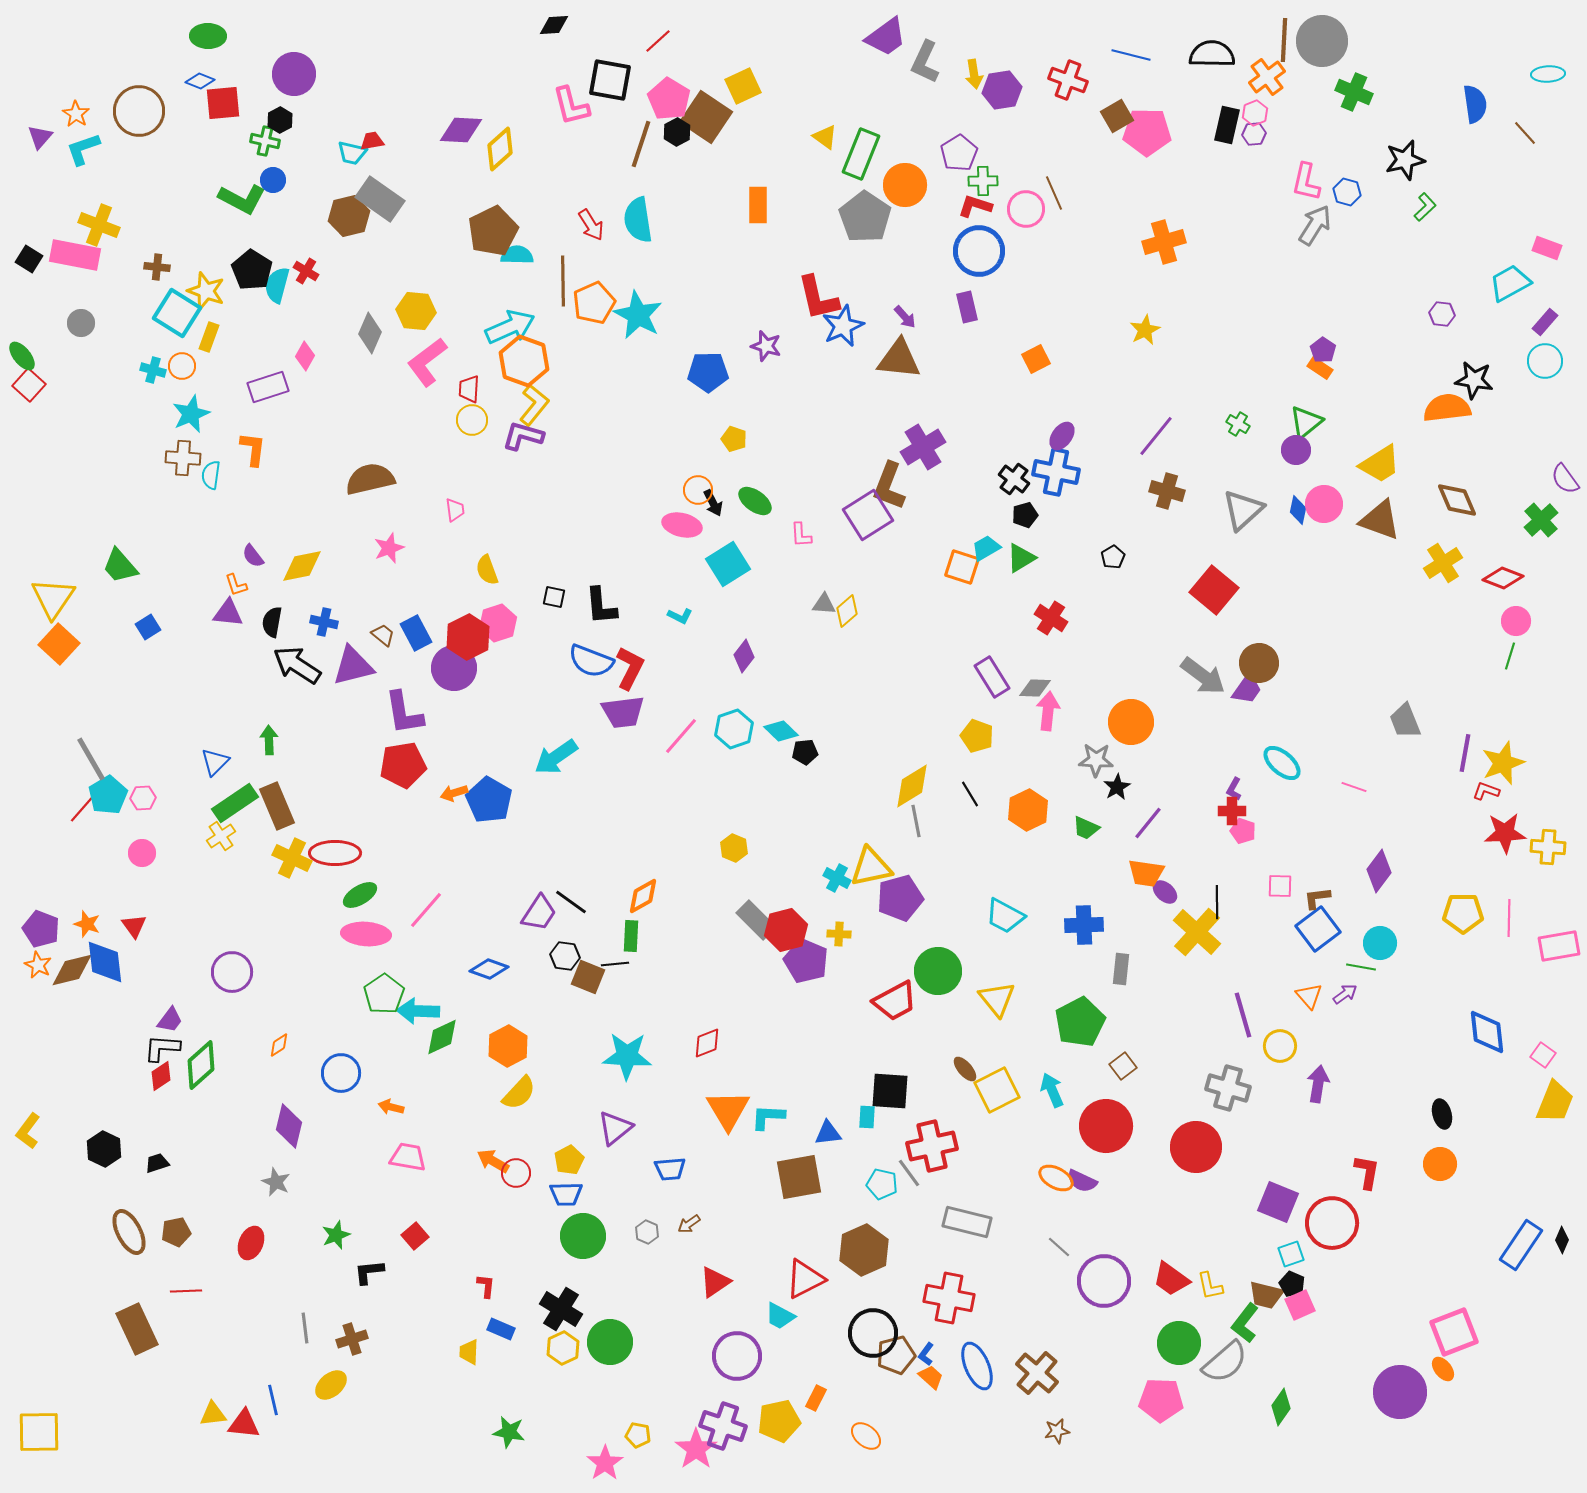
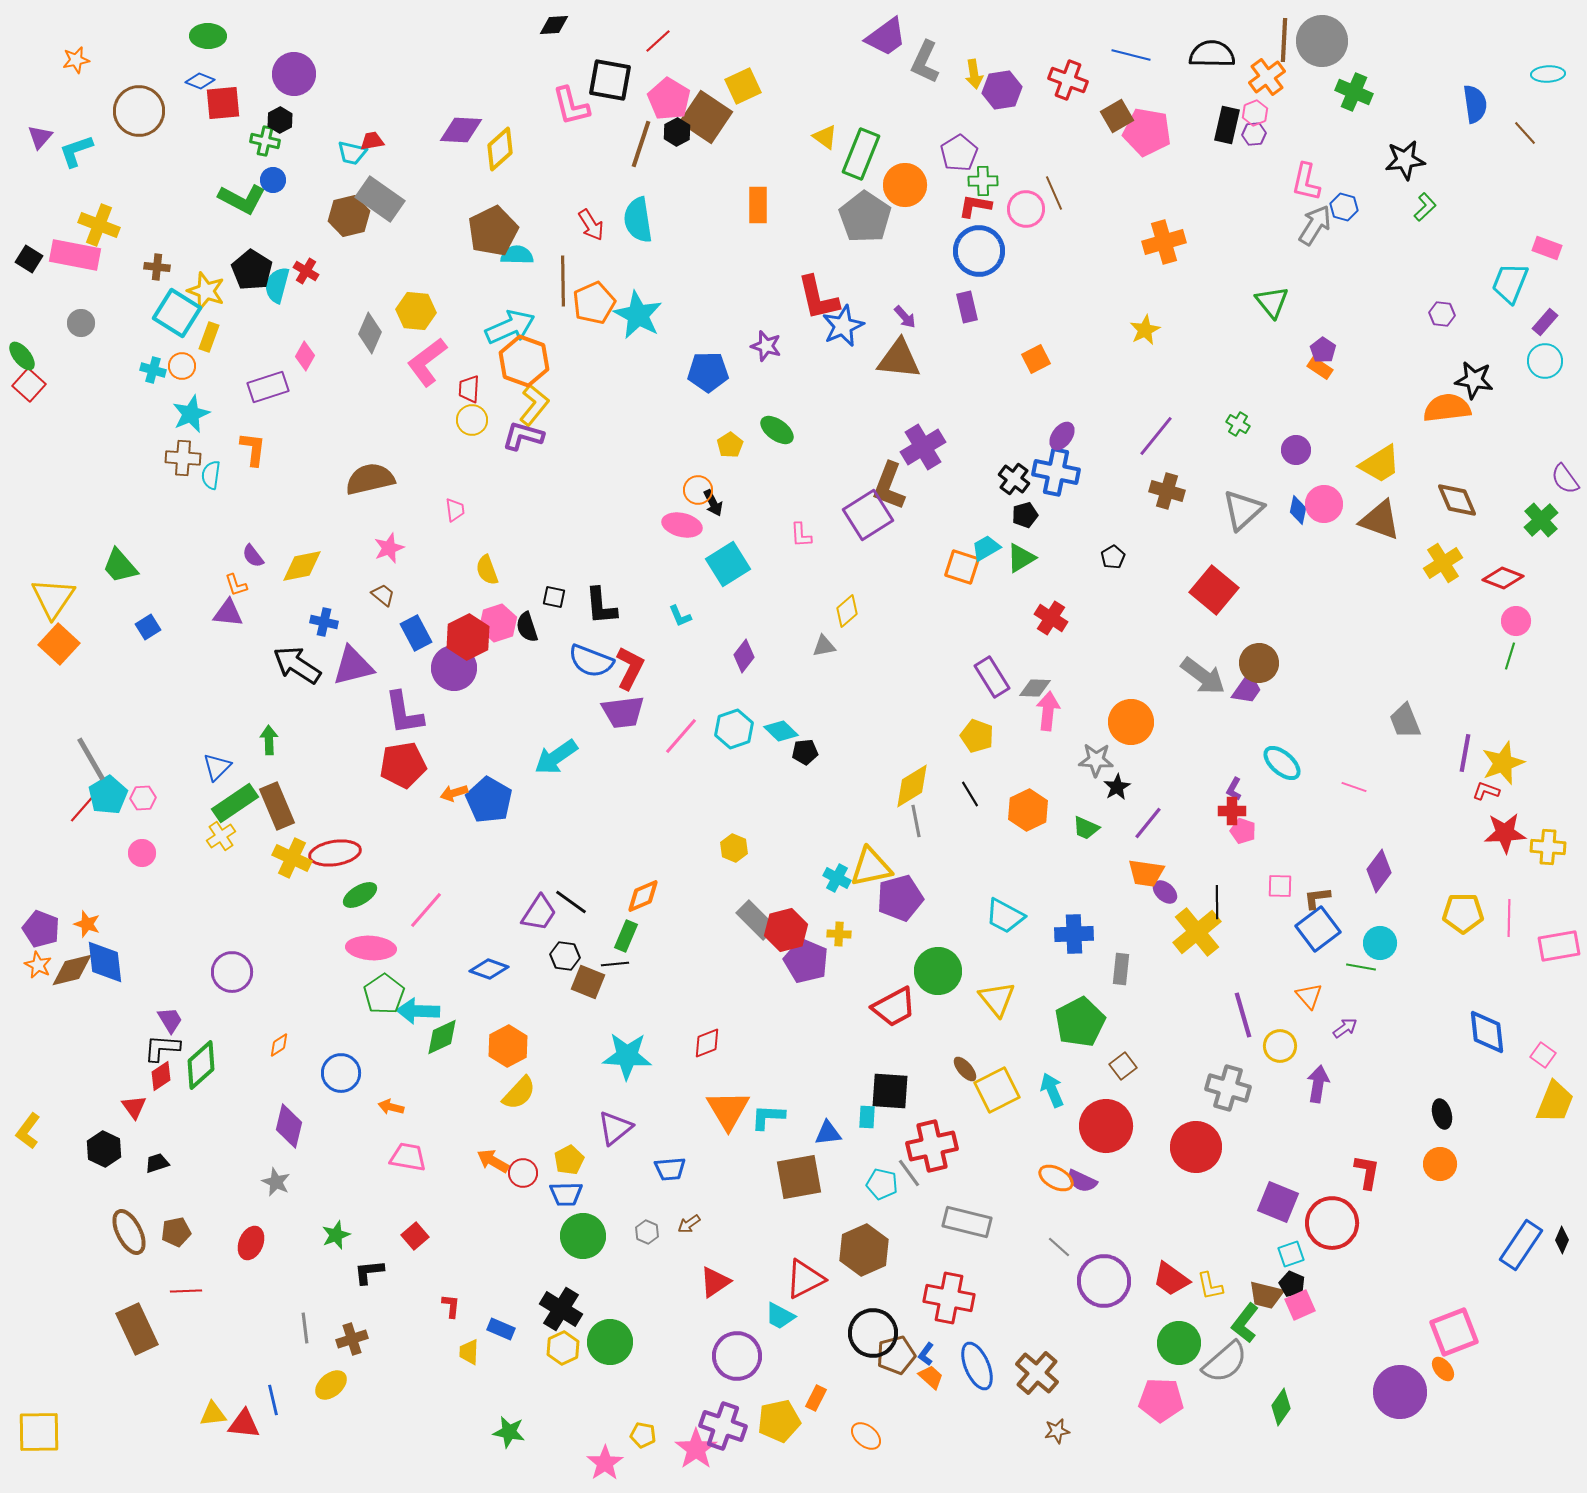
orange star at (76, 114): moved 54 px up; rotated 28 degrees clockwise
pink pentagon at (1147, 132): rotated 9 degrees clockwise
cyan L-shape at (83, 149): moved 7 px left, 2 px down
black star at (1405, 160): rotated 6 degrees clockwise
blue hexagon at (1347, 192): moved 3 px left, 15 px down
red L-shape at (975, 206): rotated 8 degrees counterclockwise
cyan trapezoid at (1510, 283): rotated 39 degrees counterclockwise
green triangle at (1306, 422): moved 34 px left, 120 px up; rotated 30 degrees counterclockwise
yellow pentagon at (734, 439): moved 4 px left, 6 px down; rotated 20 degrees clockwise
green ellipse at (755, 501): moved 22 px right, 71 px up
gray triangle at (824, 604): moved 42 px down; rotated 15 degrees counterclockwise
cyan L-shape at (680, 616): rotated 40 degrees clockwise
black semicircle at (272, 622): moved 255 px right, 5 px down; rotated 28 degrees counterclockwise
brown trapezoid at (383, 635): moved 40 px up
blue triangle at (215, 762): moved 2 px right, 5 px down
red ellipse at (335, 853): rotated 9 degrees counterclockwise
orange diamond at (643, 896): rotated 6 degrees clockwise
blue cross at (1084, 925): moved 10 px left, 9 px down
red triangle at (134, 926): moved 181 px down
yellow cross at (1197, 932): rotated 9 degrees clockwise
pink ellipse at (366, 934): moved 5 px right, 14 px down
green rectangle at (631, 936): moved 5 px left; rotated 20 degrees clockwise
brown square at (588, 977): moved 5 px down
purple arrow at (1345, 994): moved 34 px down
red trapezoid at (895, 1001): moved 1 px left, 6 px down
purple trapezoid at (170, 1020): rotated 68 degrees counterclockwise
red circle at (516, 1173): moved 7 px right
red L-shape at (486, 1286): moved 35 px left, 20 px down
yellow pentagon at (638, 1435): moved 5 px right
